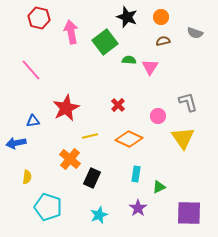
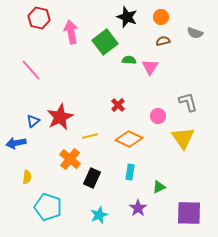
red star: moved 6 px left, 9 px down
blue triangle: rotated 32 degrees counterclockwise
cyan rectangle: moved 6 px left, 2 px up
